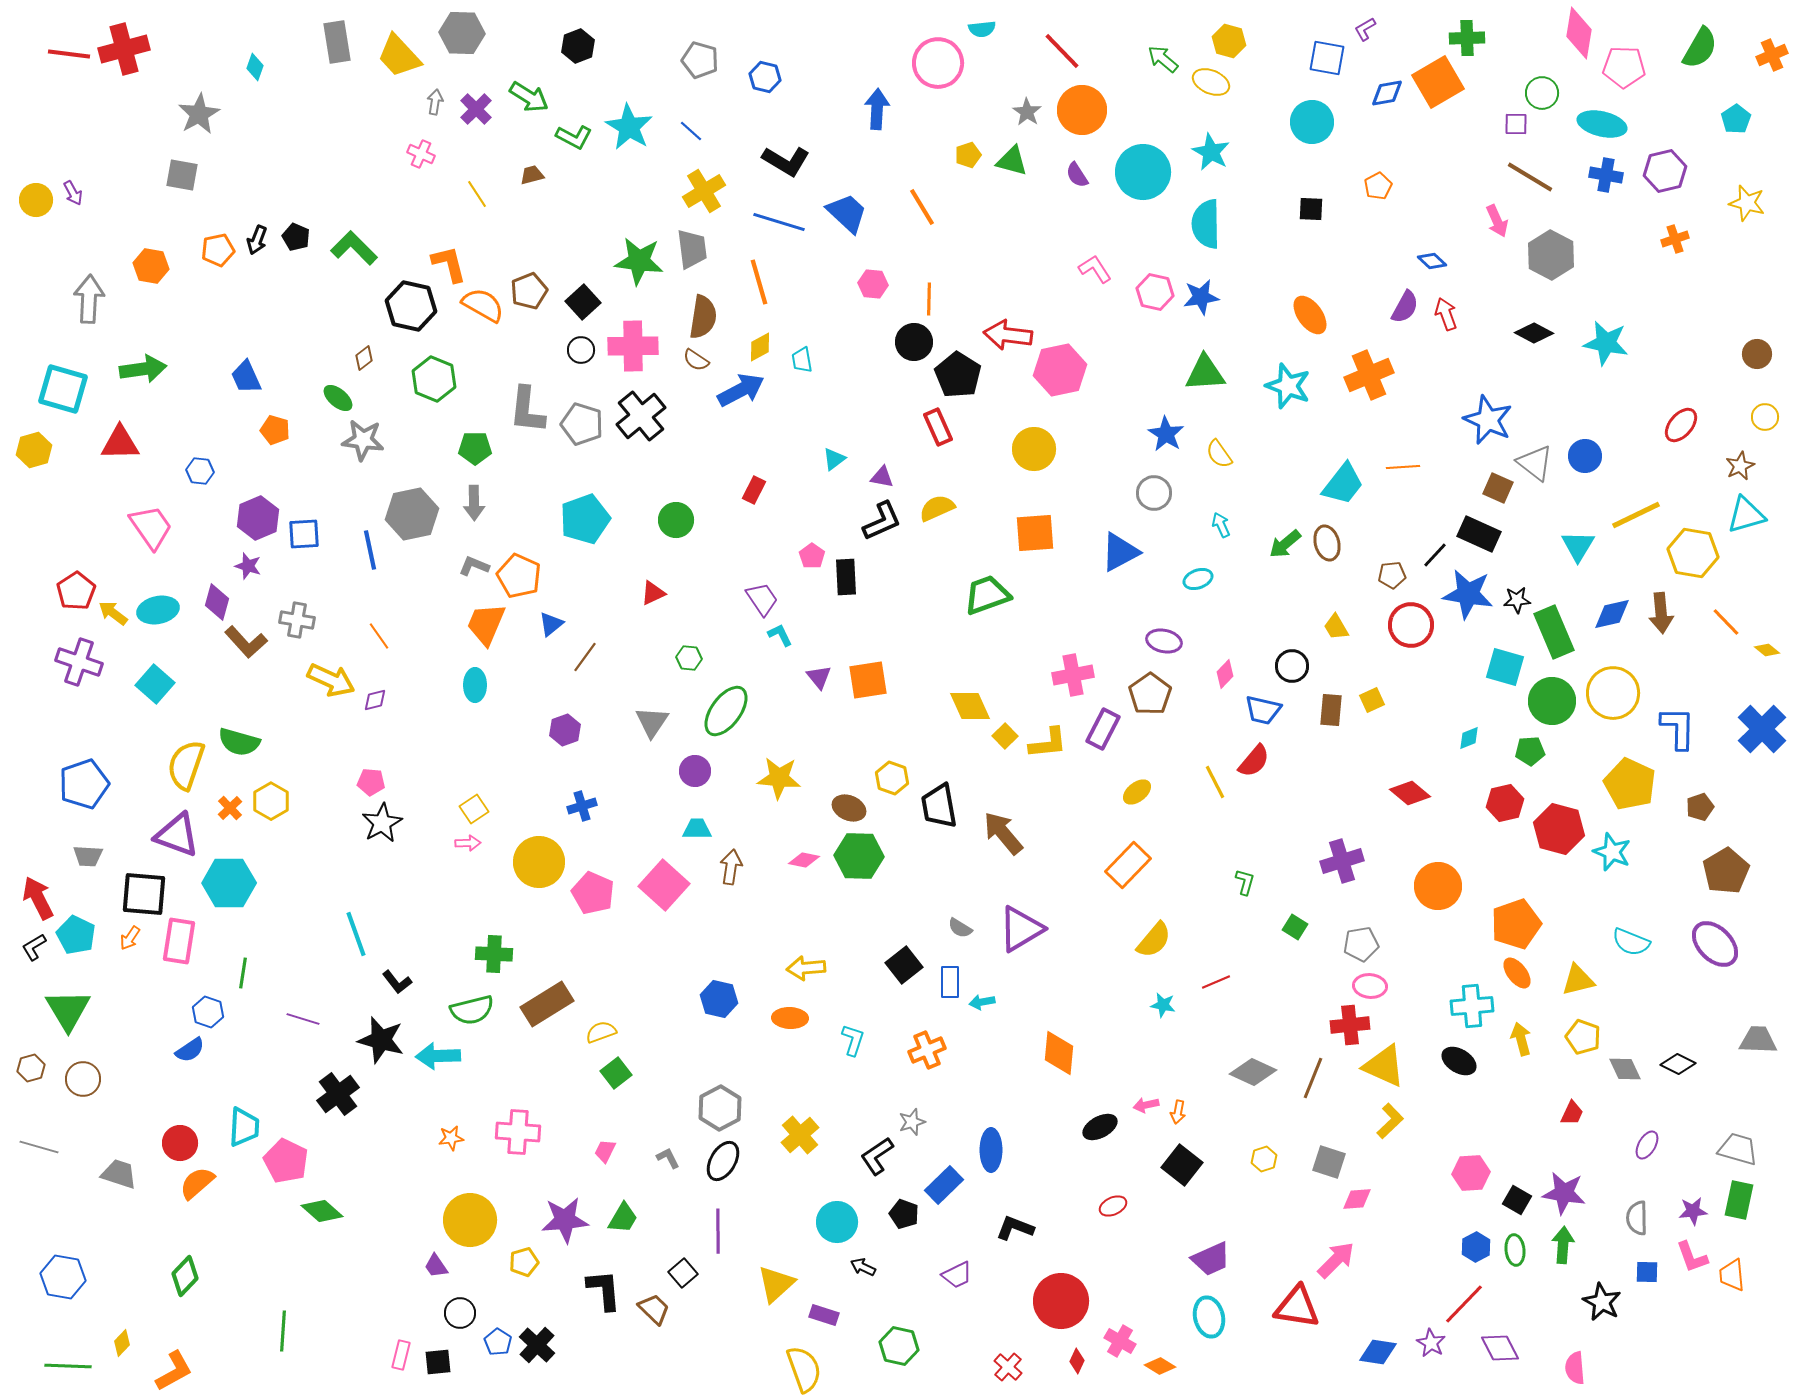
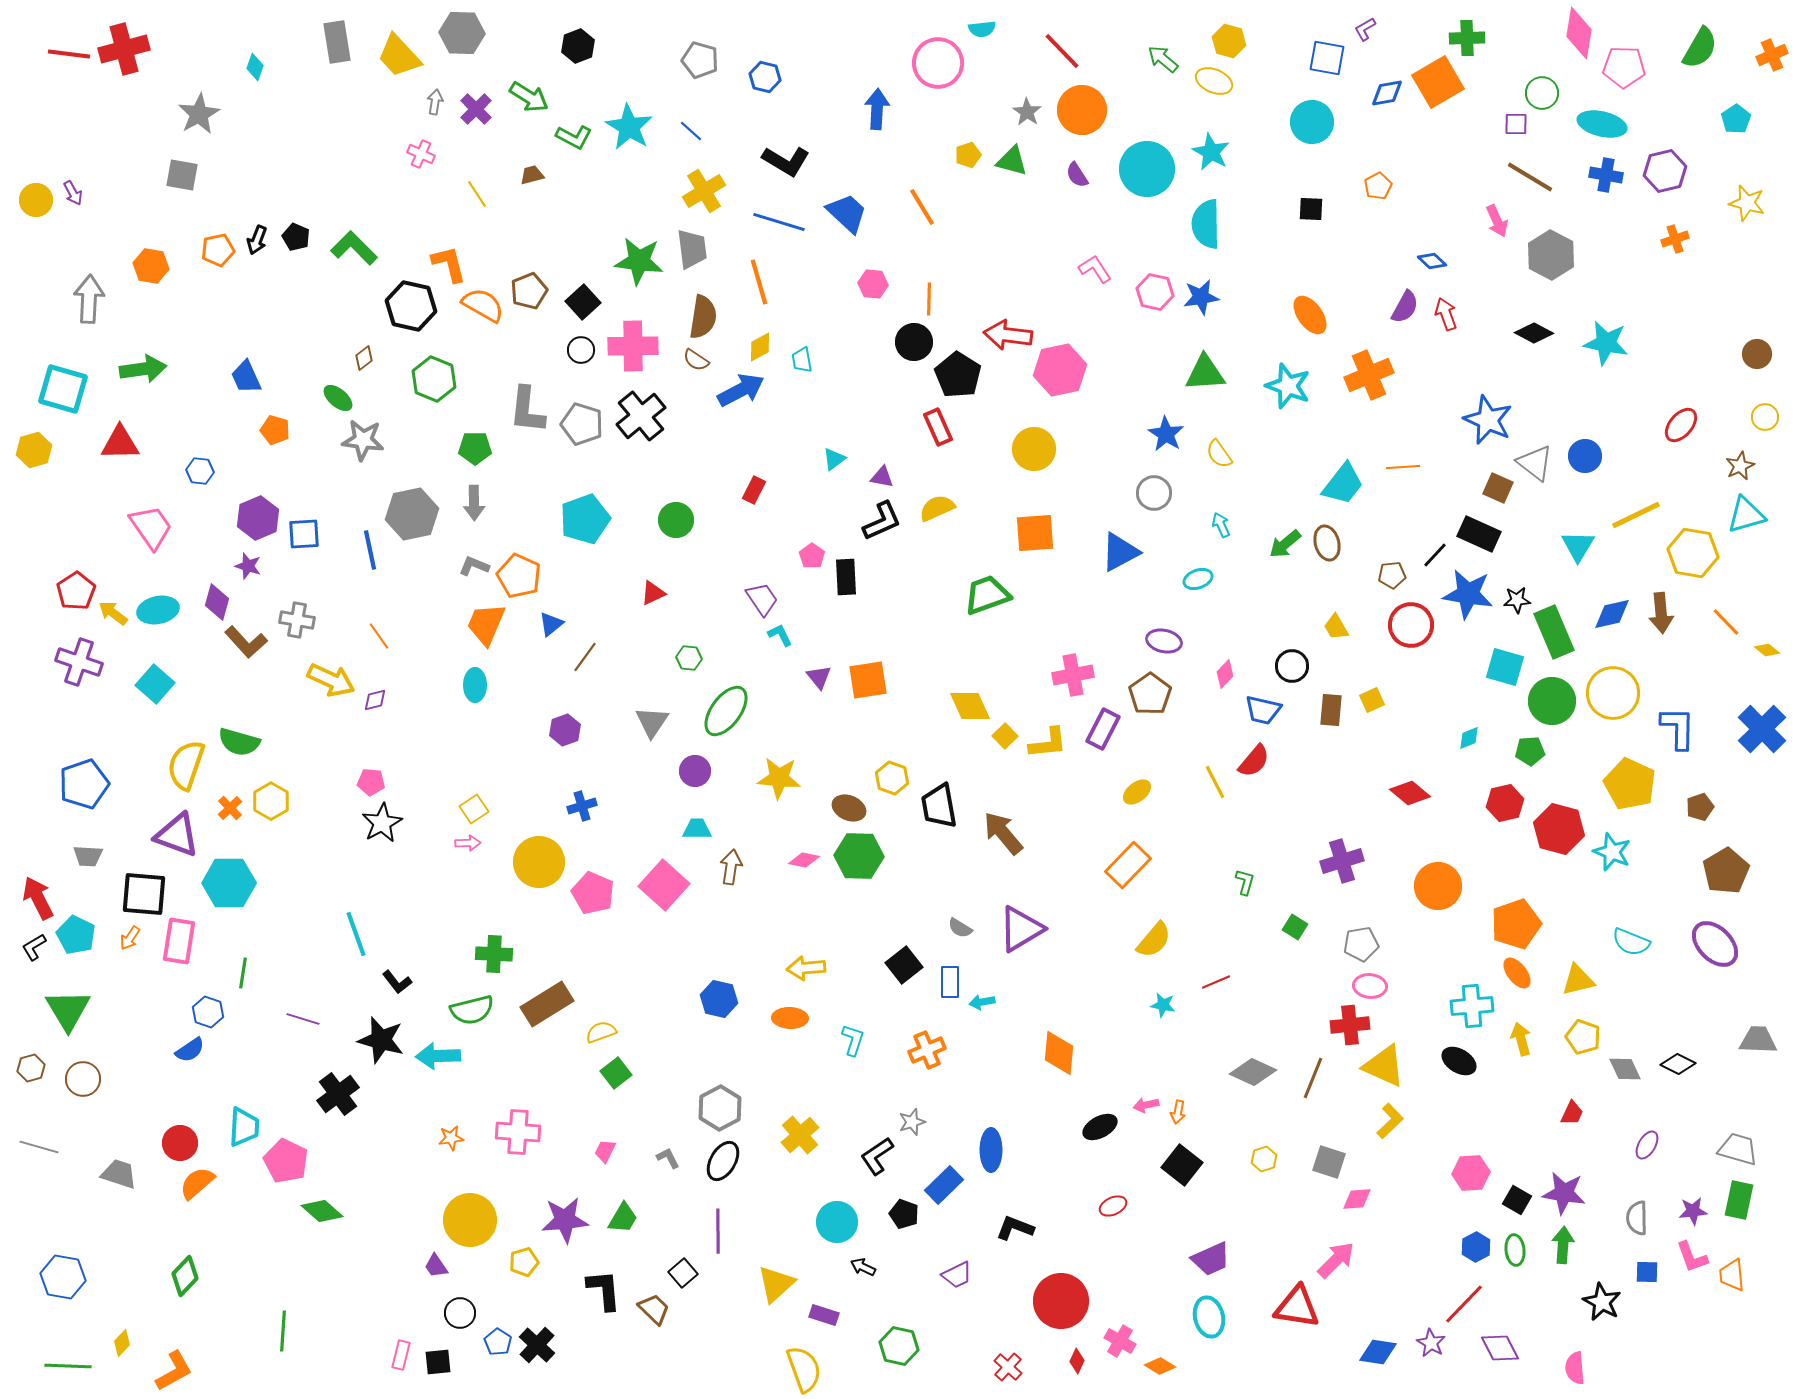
yellow ellipse at (1211, 82): moved 3 px right, 1 px up
cyan circle at (1143, 172): moved 4 px right, 3 px up
